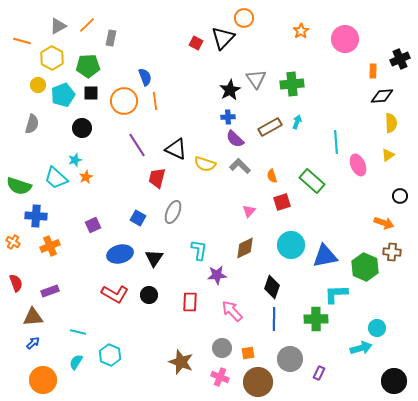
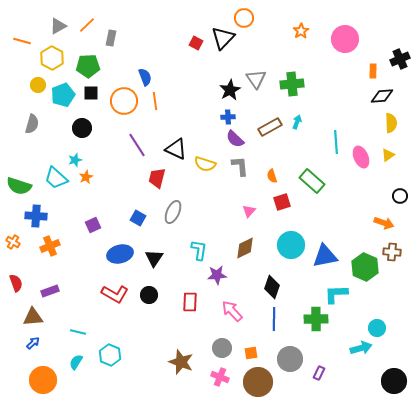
pink ellipse at (358, 165): moved 3 px right, 8 px up
gray L-shape at (240, 166): rotated 40 degrees clockwise
orange square at (248, 353): moved 3 px right
